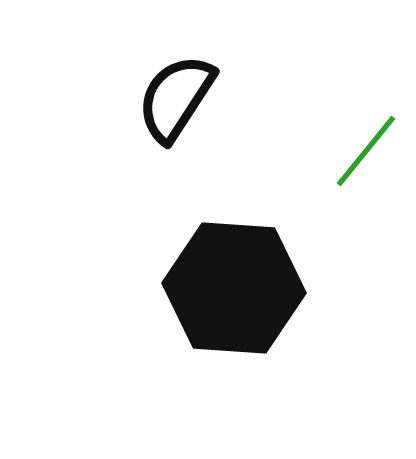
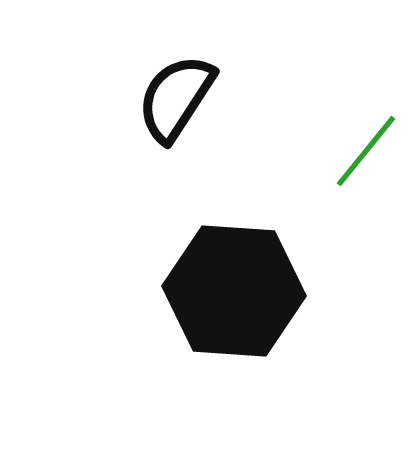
black hexagon: moved 3 px down
